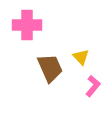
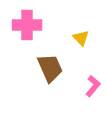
yellow triangle: moved 19 px up
